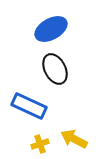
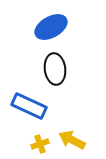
blue ellipse: moved 2 px up
black ellipse: rotated 20 degrees clockwise
yellow arrow: moved 2 px left, 1 px down
